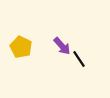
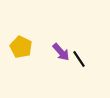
purple arrow: moved 1 px left, 6 px down
